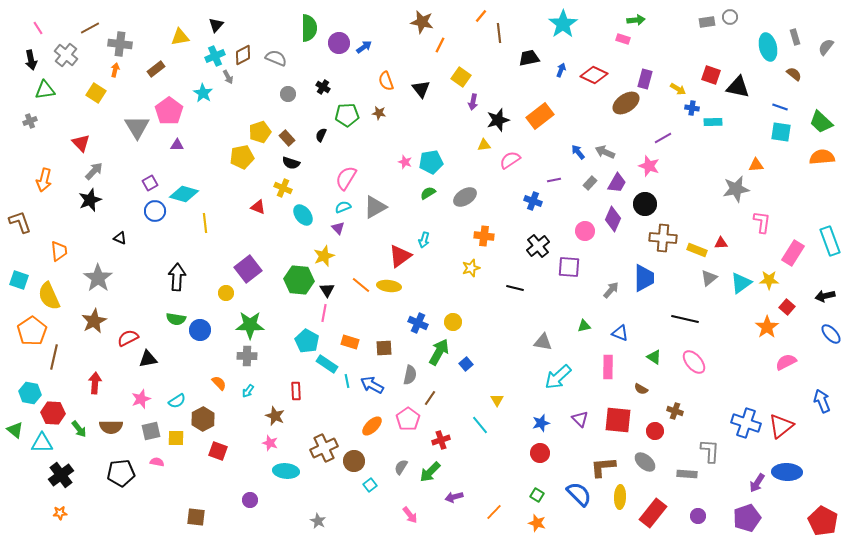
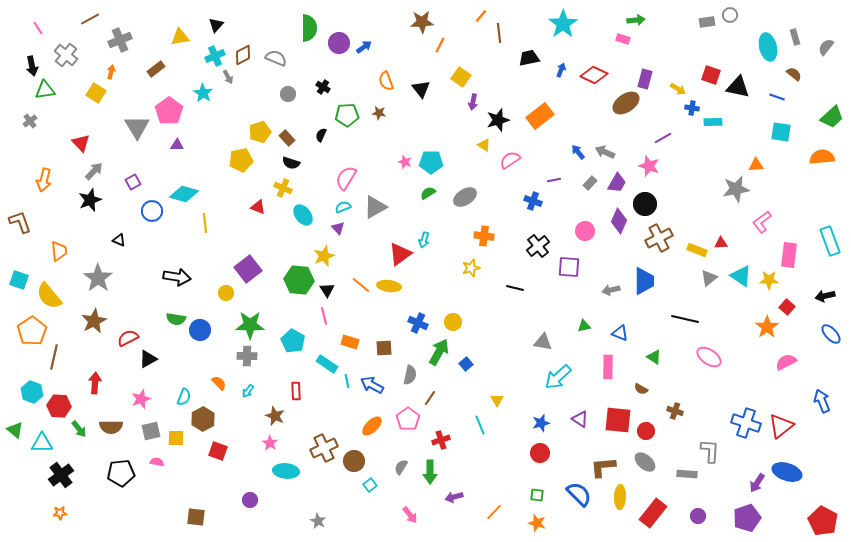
gray circle at (730, 17): moved 2 px up
brown star at (422, 22): rotated 15 degrees counterclockwise
brown line at (90, 28): moved 9 px up
gray cross at (120, 44): moved 4 px up; rotated 30 degrees counterclockwise
black arrow at (31, 60): moved 1 px right, 6 px down
orange arrow at (115, 70): moved 4 px left, 2 px down
blue line at (780, 107): moved 3 px left, 10 px up
gray cross at (30, 121): rotated 16 degrees counterclockwise
green trapezoid at (821, 122): moved 11 px right, 5 px up; rotated 85 degrees counterclockwise
yellow triangle at (484, 145): rotated 40 degrees clockwise
yellow pentagon at (242, 157): moved 1 px left, 3 px down
cyan pentagon at (431, 162): rotated 10 degrees clockwise
purple square at (150, 183): moved 17 px left, 1 px up
blue circle at (155, 211): moved 3 px left
purple diamond at (613, 219): moved 6 px right, 2 px down
pink L-shape at (762, 222): rotated 135 degrees counterclockwise
black triangle at (120, 238): moved 1 px left, 2 px down
brown cross at (663, 238): moved 4 px left; rotated 32 degrees counterclockwise
pink rectangle at (793, 253): moved 4 px left, 2 px down; rotated 25 degrees counterclockwise
red triangle at (400, 256): moved 2 px up
black arrow at (177, 277): rotated 96 degrees clockwise
blue trapezoid at (644, 278): moved 3 px down
cyan triangle at (741, 283): moved 7 px up; rotated 50 degrees counterclockwise
gray arrow at (611, 290): rotated 144 degrees counterclockwise
yellow semicircle at (49, 296): rotated 16 degrees counterclockwise
pink line at (324, 313): moved 3 px down; rotated 24 degrees counterclockwise
cyan pentagon at (307, 341): moved 14 px left
black triangle at (148, 359): rotated 18 degrees counterclockwise
pink ellipse at (694, 362): moved 15 px right, 5 px up; rotated 15 degrees counterclockwise
cyan hexagon at (30, 393): moved 2 px right, 1 px up; rotated 10 degrees clockwise
cyan semicircle at (177, 401): moved 7 px right, 4 px up; rotated 36 degrees counterclockwise
red hexagon at (53, 413): moved 6 px right, 7 px up
purple triangle at (580, 419): rotated 12 degrees counterclockwise
cyan line at (480, 425): rotated 18 degrees clockwise
red circle at (655, 431): moved 9 px left
pink star at (270, 443): rotated 14 degrees clockwise
green arrow at (430, 472): rotated 45 degrees counterclockwise
blue ellipse at (787, 472): rotated 16 degrees clockwise
green square at (537, 495): rotated 24 degrees counterclockwise
